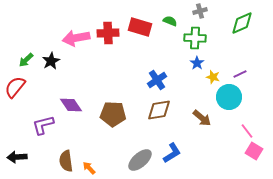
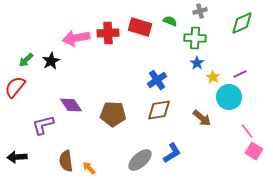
yellow star: rotated 16 degrees clockwise
